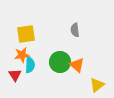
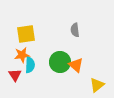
orange triangle: moved 1 px left
